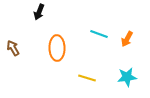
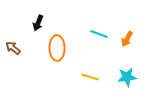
black arrow: moved 1 px left, 11 px down
brown arrow: rotated 21 degrees counterclockwise
yellow line: moved 3 px right, 1 px up
